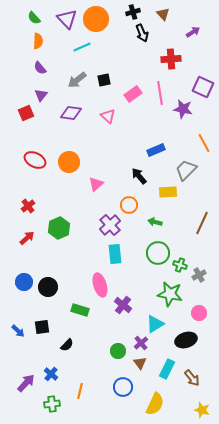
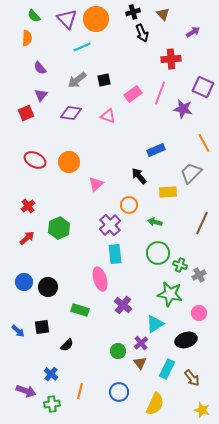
green semicircle at (34, 18): moved 2 px up
orange semicircle at (38, 41): moved 11 px left, 3 px up
pink line at (160, 93): rotated 30 degrees clockwise
pink triangle at (108, 116): rotated 21 degrees counterclockwise
gray trapezoid at (186, 170): moved 5 px right, 3 px down
pink ellipse at (100, 285): moved 6 px up
purple arrow at (26, 383): moved 8 px down; rotated 66 degrees clockwise
blue circle at (123, 387): moved 4 px left, 5 px down
